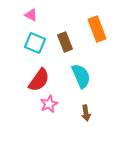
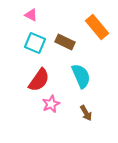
orange rectangle: moved 2 px up; rotated 20 degrees counterclockwise
brown rectangle: rotated 42 degrees counterclockwise
pink star: moved 2 px right
brown arrow: rotated 21 degrees counterclockwise
